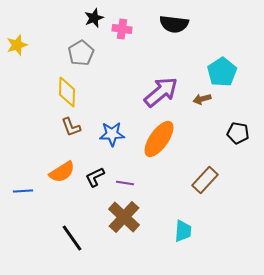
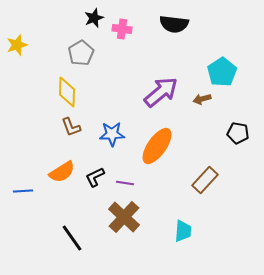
orange ellipse: moved 2 px left, 7 px down
